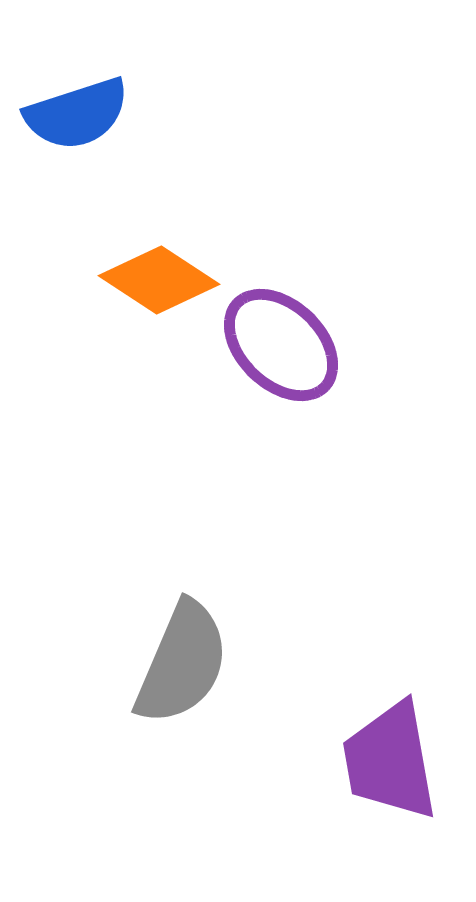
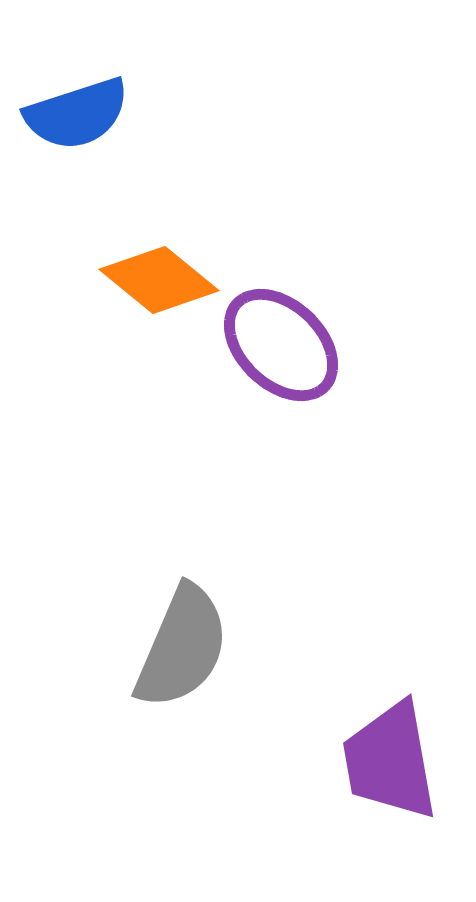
orange diamond: rotated 6 degrees clockwise
gray semicircle: moved 16 px up
